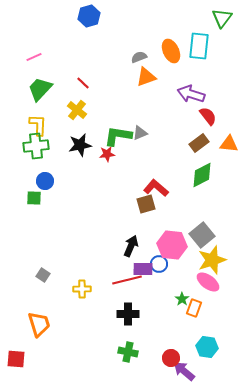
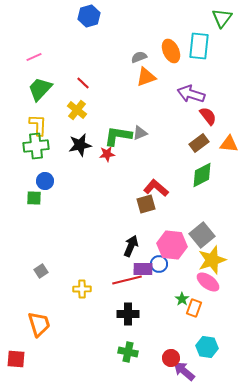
gray square at (43, 275): moved 2 px left, 4 px up; rotated 24 degrees clockwise
